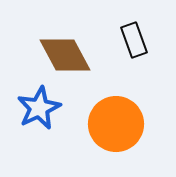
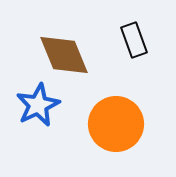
brown diamond: moved 1 px left; rotated 6 degrees clockwise
blue star: moved 1 px left, 3 px up
